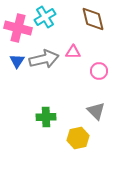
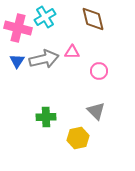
pink triangle: moved 1 px left
